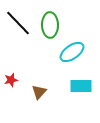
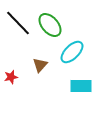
green ellipse: rotated 40 degrees counterclockwise
cyan ellipse: rotated 10 degrees counterclockwise
red star: moved 3 px up
brown triangle: moved 1 px right, 27 px up
